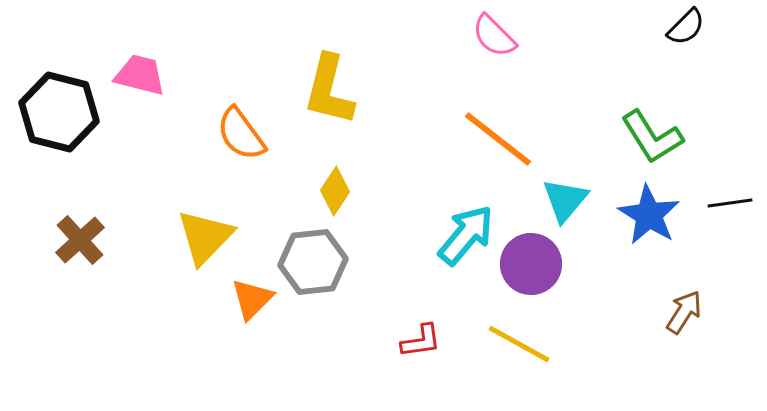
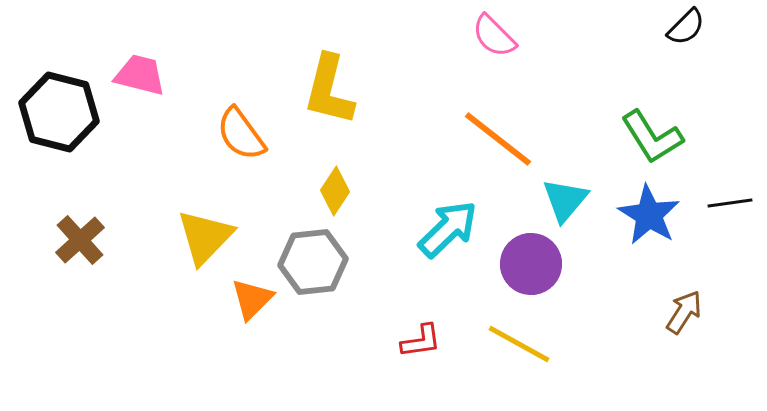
cyan arrow: moved 18 px left, 6 px up; rotated 6 degrees clockwise
